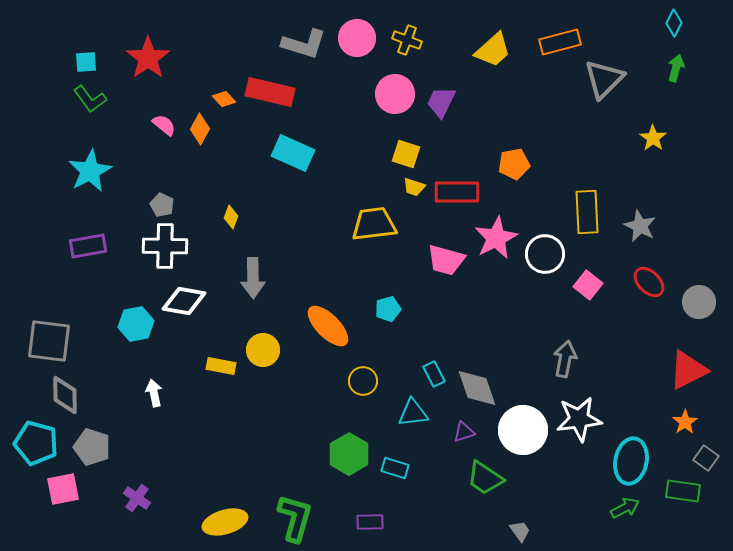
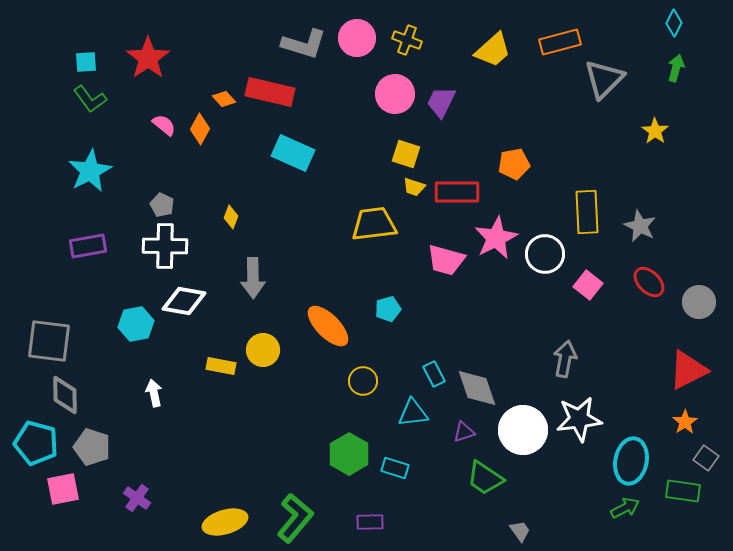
yellow star at (653, 138): moved 2 px right, 7 px up
green L-shape at (295, 518): rotated 24 degrees clockwise
